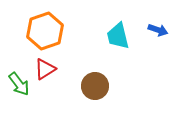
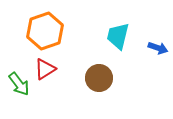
blue arrow: moved 18 px down
cyan trapezoid: rotated 28 degrees clockwise
brown circle: moved 4 px right, 8 px up
